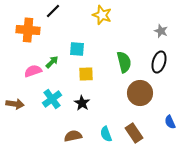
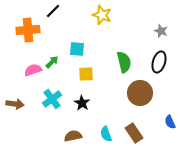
orange cross: rotated 10 degrees counterclockwise
pink semicircle: moved 1 px up
